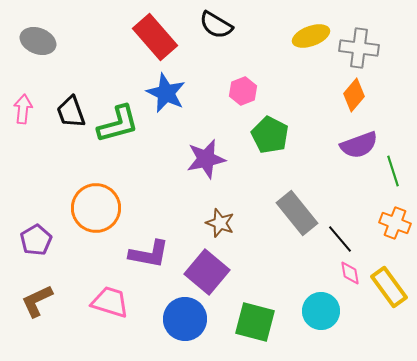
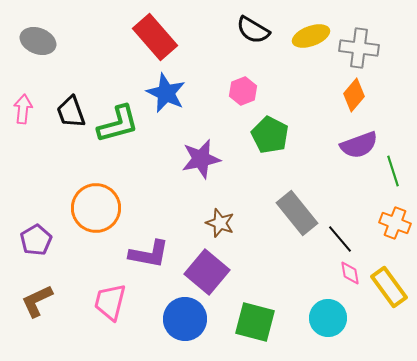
black semicircle: moved 37 px right, 5 px down
purple star: moved 5 px left
pink trapezoid: rotated 93 degrees counterclockwise
cyan circle: moved 7 px right, 7 px down
